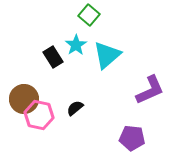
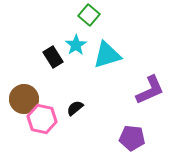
cyan triangle: rotated 24 degrees clockwise
pink hexagon: moved 3 px right, 4 px down
